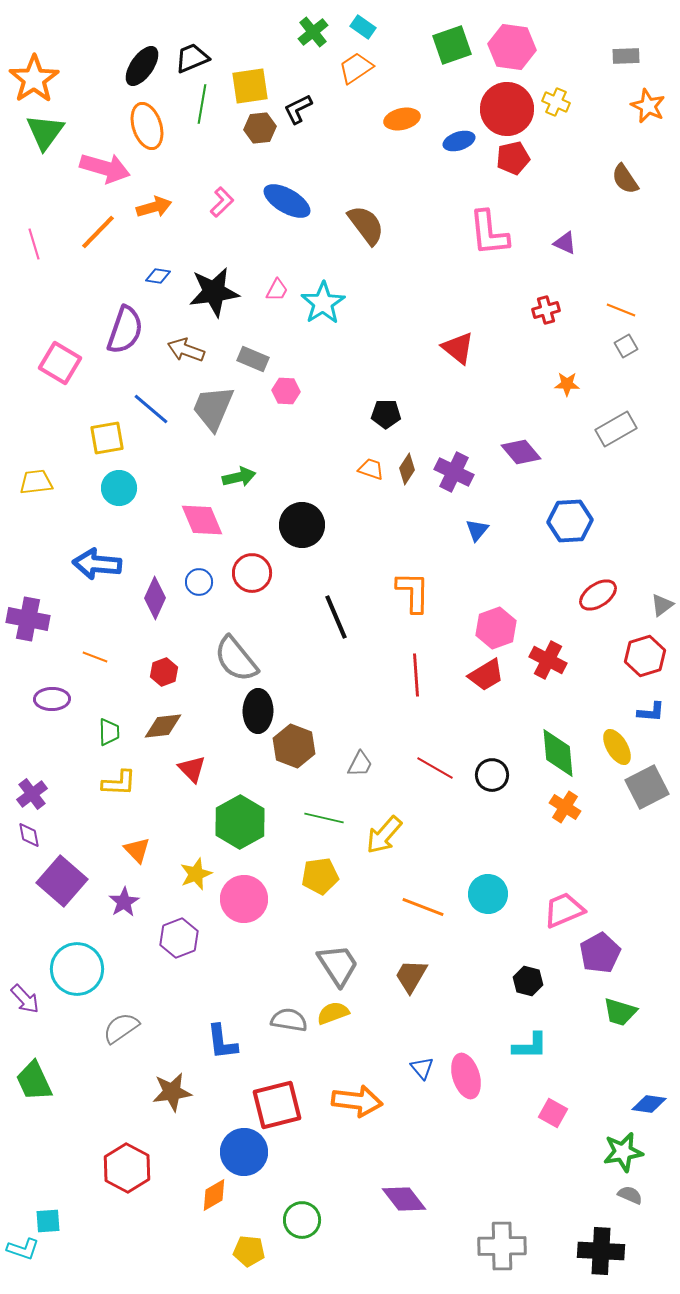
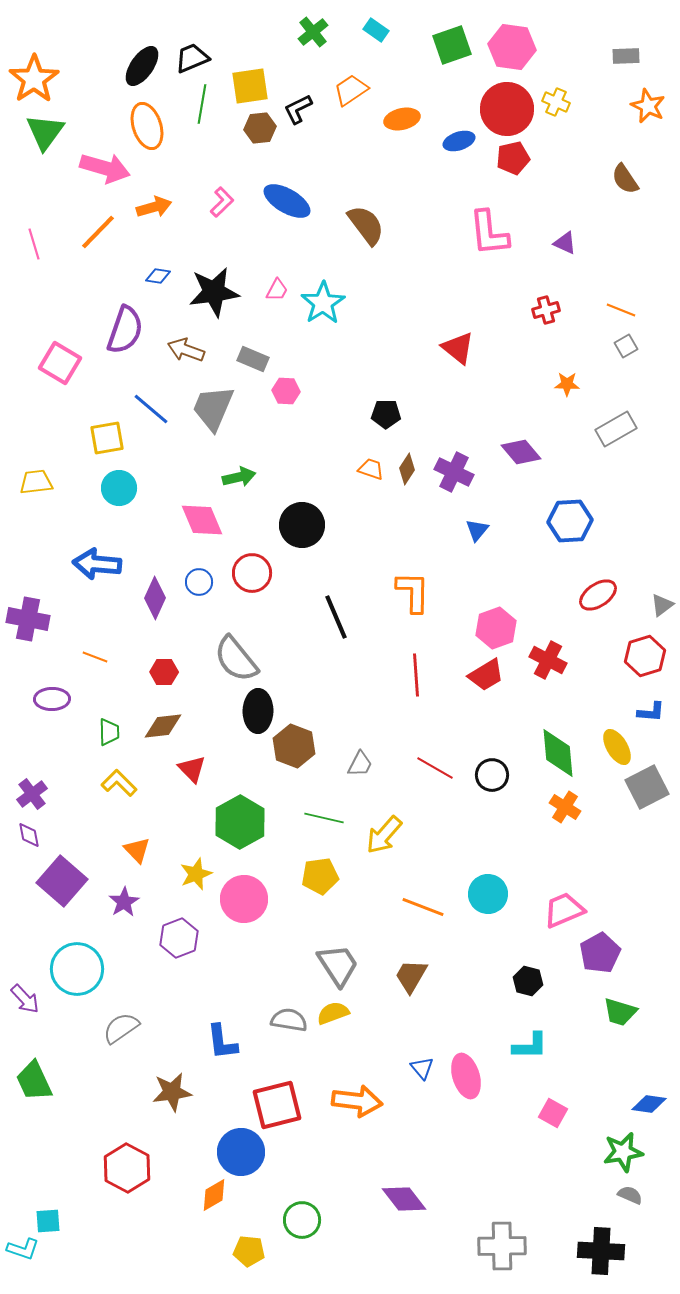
cyan rectangle at (363, 27): moved 13 px right, 3 px down
orange trapezoid at (356, 68): moved 5 px left, 22 px down
red hexagon at (164, 672): rotated 20 degrees clockwise
yellow L-shape at (119, 783): rotated 138 degrees counterclockwise
blue circle at (244, 1152): moved 3 px left
